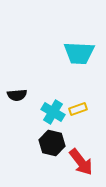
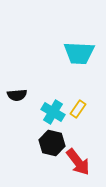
yellow rectangle: rotated 36 degrees counterclockwise
red arrow: moved 3 px left
